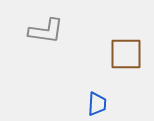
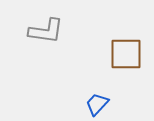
blue trapezoid: rotated 140 degrees counterclockwise
